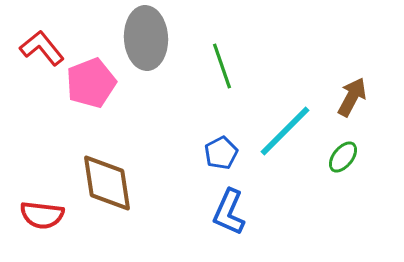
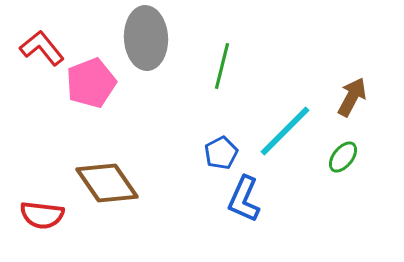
green line: rotated 33 degrees clockwise
brown diamond: rotated 26 degrees counterclockwise
blue L-shape: moved 15 px right, 13 px up
